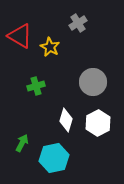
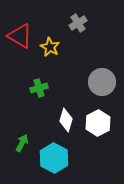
gray circle: moved 9 px right
green cross: moved 3 px right, 2 px down
cyan hexagon: rotated 20 degrees counterclockwise
